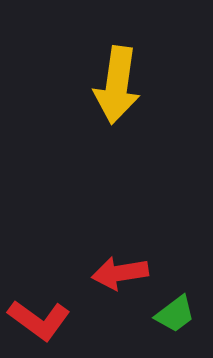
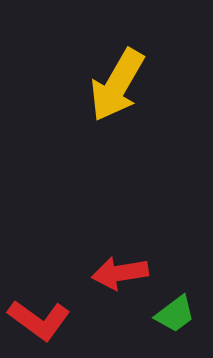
yellow arrow: rotated 22 degrees clockwise
